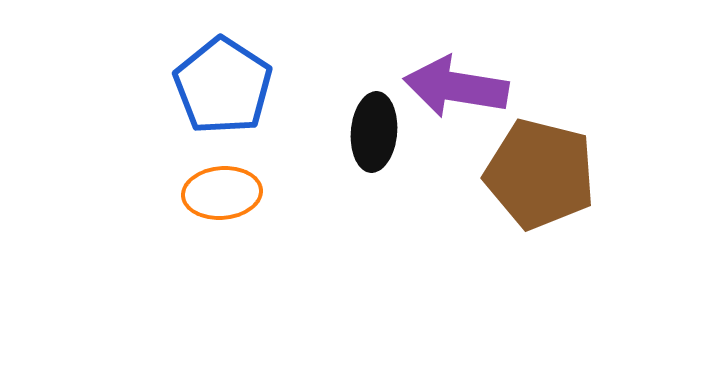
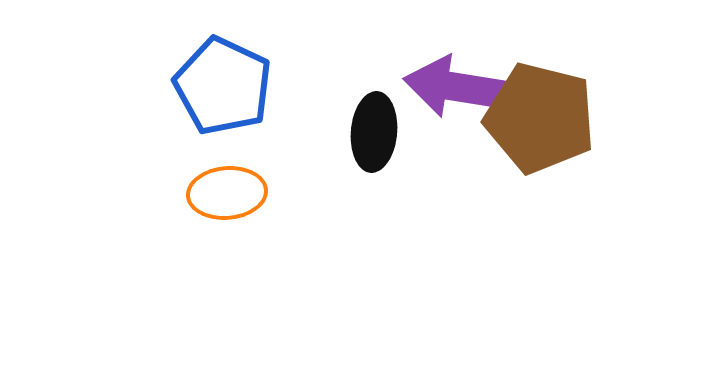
blue pentagon: rotated 8 degrees counterclockwise
brown pentagon: moved 56 px up
orange ellipse: moved 5 px right
